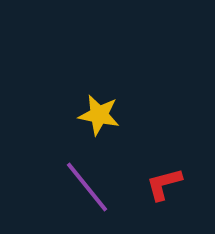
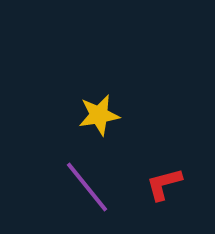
yellow star: rotated 21 degrees counterclockwise
